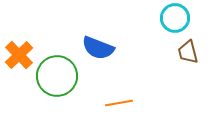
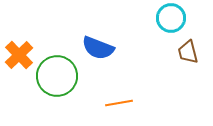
cyan circle: moved 4 px left
